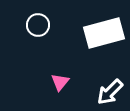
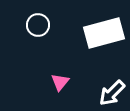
white arrow: moved 2 px right, 1 px down
